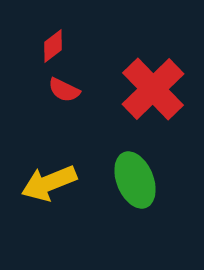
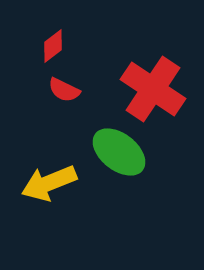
red cross: rotated 12 degrees counterclockwise
green ellipse: moved 16 px left, 28 px up; rotated 30 degrees counterclockwise
